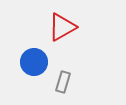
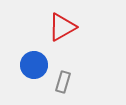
blue circle: moved 3 px down
